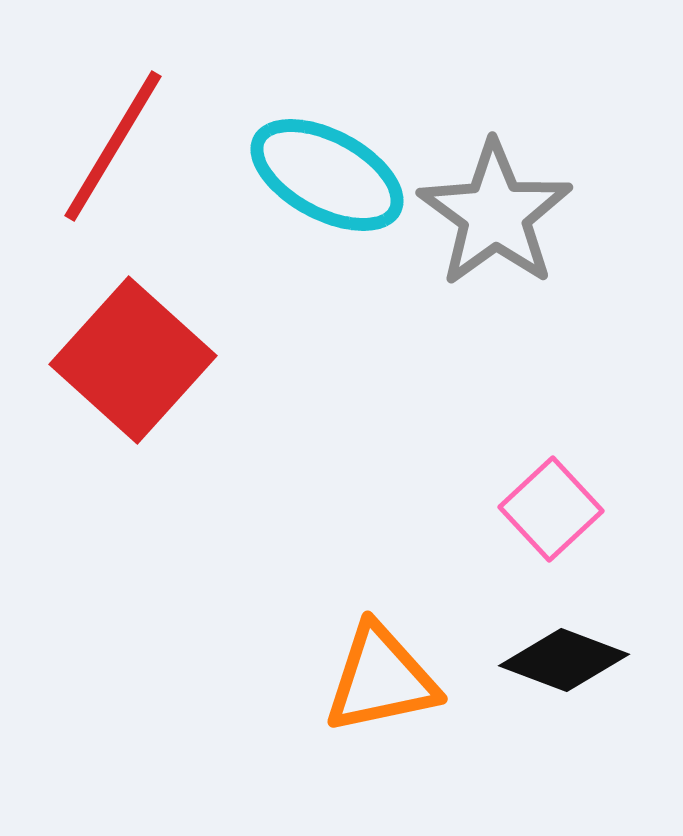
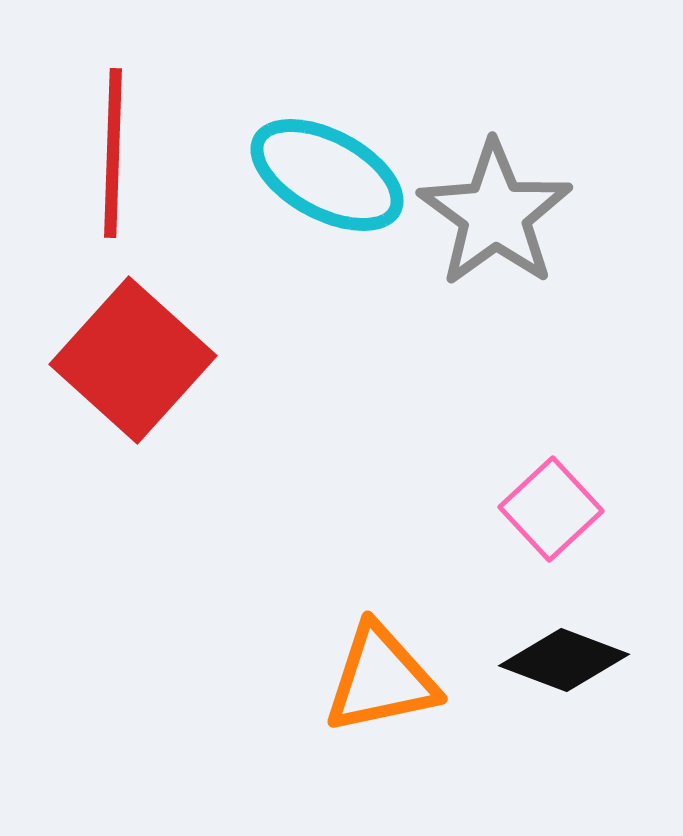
red line: moved 7 px down; rotated 29 degrees counterclockwise
